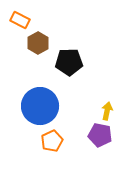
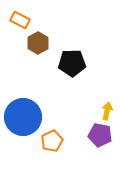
black pentagon: moved 3 px right, 1 px down
blue circle: moved 17 px left, 11 px down
